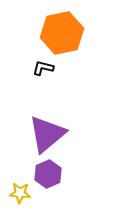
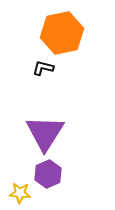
purple triangle: moved 2 px left, 1 px up; rotated 18 degrees counterclockwise
